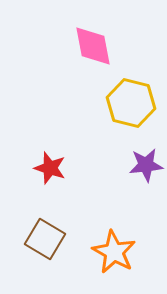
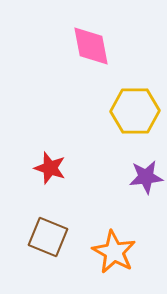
pink diamond: moved 2 px left
yellow hexagon: moved 4 px right, 8 px down; rotated 15 degrees counterclockwise
purple star: moved 12 px down
brown square: moved 3 px right, 2 px up; rotated 9 degrees counterclockwise
